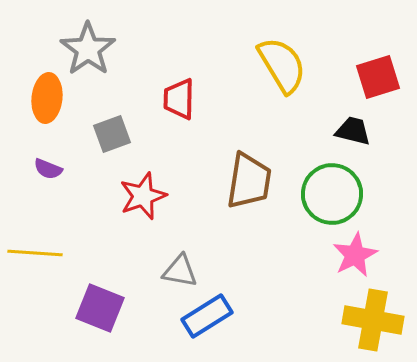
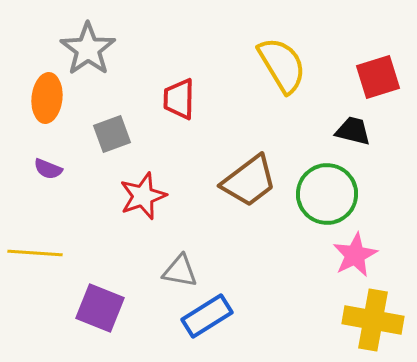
brown trapezoid: rotated 44 degrees clockwise
green circle: moved 5 px left
